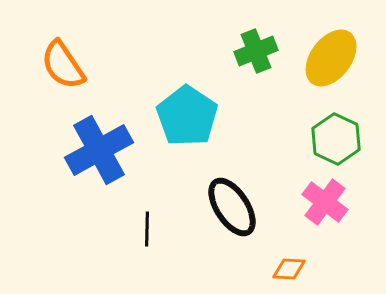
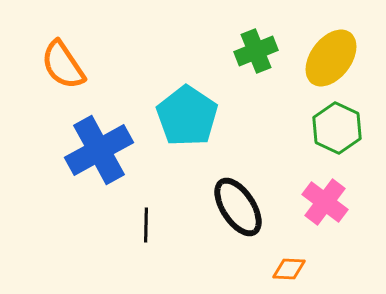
green hexagon: moved 1 px right, 11 px up
black ellipse: moved 6 px right
black line: moved 1 px left, 4 px up
